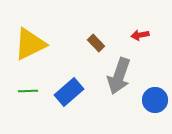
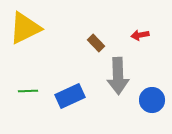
yellow triangle: moved 5 px left, 16 px up
gray arrow: moved 1 px left; rotated 21 degrees counterclockwise
blue rectangle: moved 1 px right, 4 px down; rotated 16 degrees clockwise
blue circle: moved 3 px left
